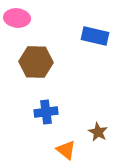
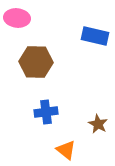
brown star: moved 8 px up
